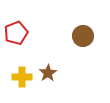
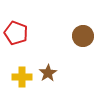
red pentagon: rotated 30 degrees counterclockwise
